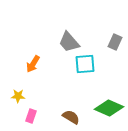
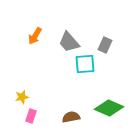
gray rectangle: moved 10 px left, 3 px down
orange arrow: moved 2 px right, 28 px up
yellow star: moved 4 px right, 1 px down; rotated 16 degrees counterclockwise
brown semicircle: rotated 42 degrees counterclockwise
